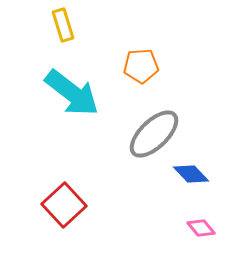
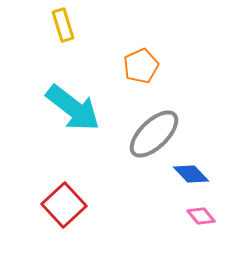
orange pentagon: rotated 20 degrees counterclockwise
cyan arrow: moved 1 px right, 15 px down
pink diamond: moved 12 px up
